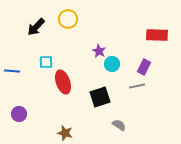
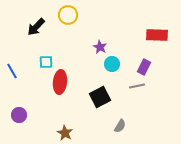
yellow circle: moved 4 px up
purple star: moved 1 px right, 4 px up
blue line: rotated 56 degrees clockwise
red ellipse: moved 3 px left; rotated 25 degrees clockwise
black square: rotated 10 degrees counterclockwise
purple circle: moved 1 px down
gray semicircle: moved 1 px right, 1 px down; rotated 88 degrees clockwise
brown star: rotated 14 degrees clockwise
